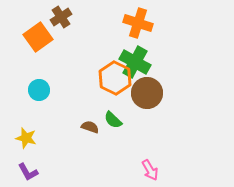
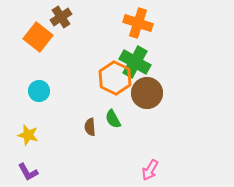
orange square: rotated 16 degrees counterclockwise
cyan circle: moved 1 px down
green semicircle: moved 1 px up; rotated 18 degrees clockwise
brown semicircle: rotated 114 degrees counterclockwise
yellow star: moved 2 px right, 3 px up
pink arrow: rotated 60 degrees clockwise
